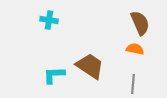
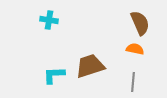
brown trapezoid: rotated 52 degrees counterclockwise
gray line: moved 2 px up
